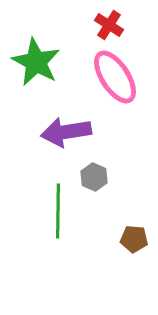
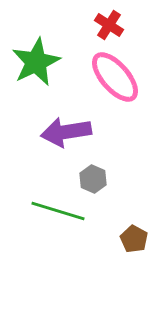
green star: rotated 18 degrees clockwise
pink ellipse: rotated 8 degrees counterclockwise
gray hexagon: moved 1 px left, 2 px down
green line: rotated 74 degrees counterclockwise
brown pentagon: rotated 24 degrees clockwise
